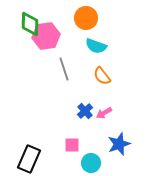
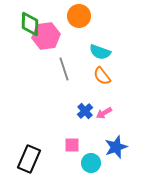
orange circle: moved 7 px left, 2 px up
cyan semicircle: moved 4 px right, 6 px down
blue star: moved 3 px left, 3 px down
